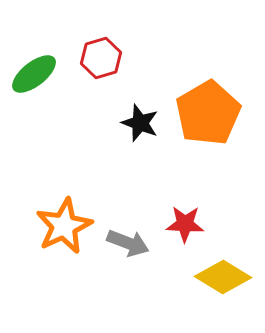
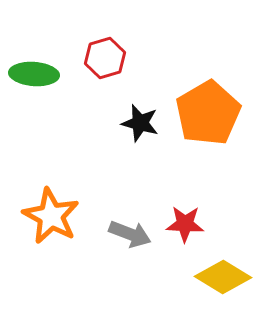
red hexagon: moved 4 px right
green ellipse: rotated 42 degrees clockwise
black star: rotated 6 degrees counterclockwise
orange star: moved 13 px left, 10 px up; rotated 18 degrees counterclockwise
gray arrow: moved 2 px right, 9 px up
